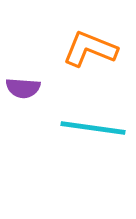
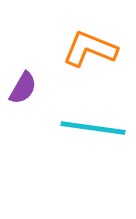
purple semicircle: rotated 64 degrees counterclockwise
